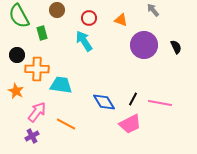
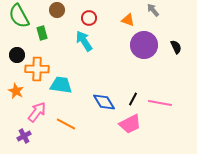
orange triangle: moved 7 px right
purple cross: moved 8 px left
